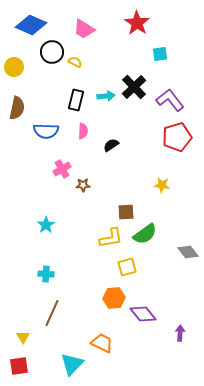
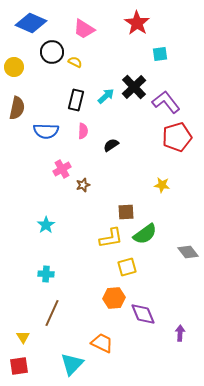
blue diamond: moved 2 px up
cyan arrow: rotated 36 degrees counterclockwise
purple L-shape: moved 4 px left, 2 px down
brown star: rotated 16 degrees counterclockwise
purple diamond: rotated 16 degrees clockwise
